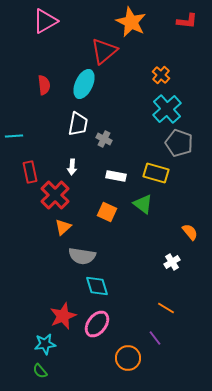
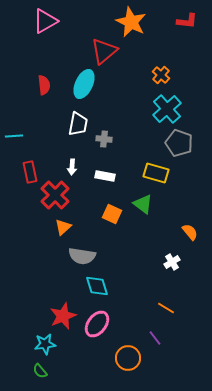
gray cross: rotated 21 degrees counterclockwise
white rectangle: moved 11 px left
orange square: moved 5 px right, 2 px down
